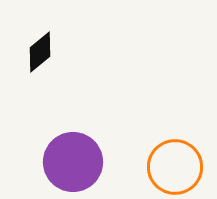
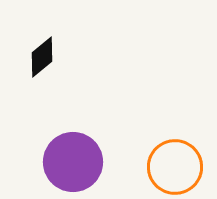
black diamond: moved 2 px right, 5 px down
